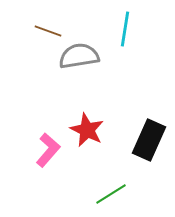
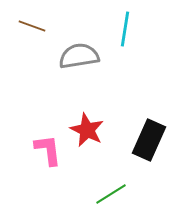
brown line: moved 16 px left, 5 px up
pink L-shape: rotated 48 degrees counterclockwise
